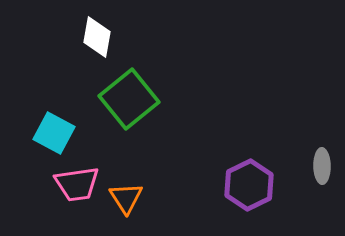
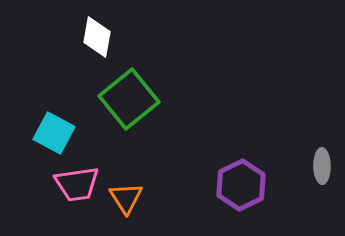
purple hexagon: moved 8 px left
